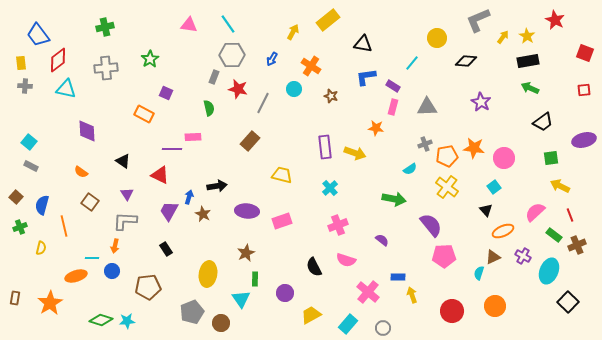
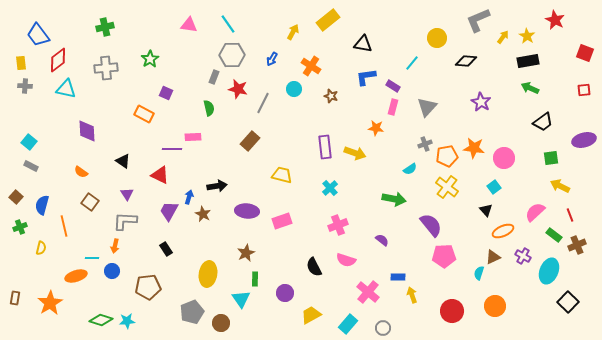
gray triangle at (427, 107): rotated 45 degrees counterclockwise
